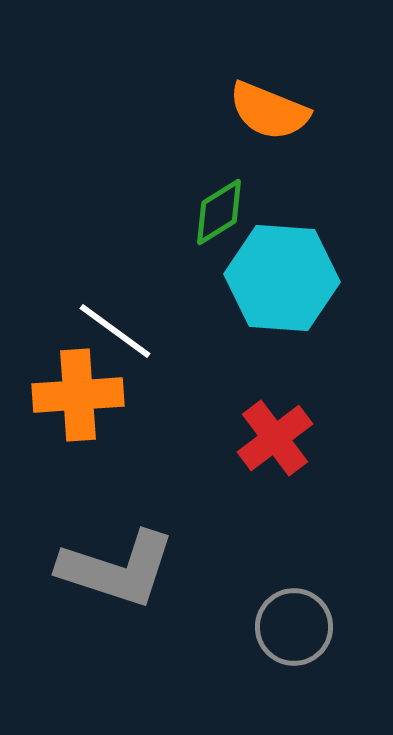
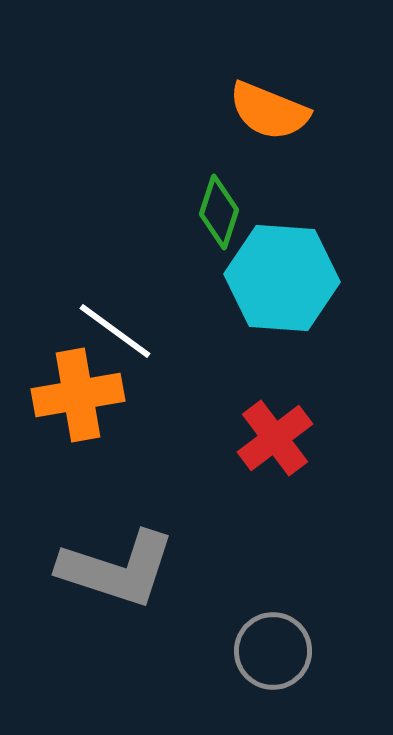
green diamond: rotated 40 degrees counterclockwise
orange cross: rotated 6 degrees counterclockwise
gray circle: moved 21 px left, 24 px down
